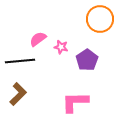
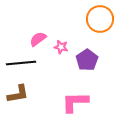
black line: moved 1 px right, 2 px down
brown L-shape: rotated 35 degrees clockwise
